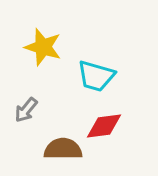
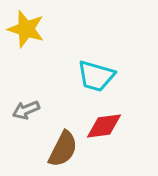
yellow star: moved 17 px left, 18 px up
gray arrow: rotated 28 degrees clockwise
brown semicircle: rotated 117 degrees clockwise
